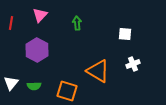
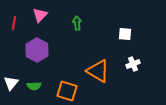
red line: moved 3 px right
